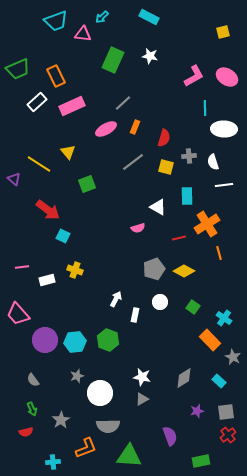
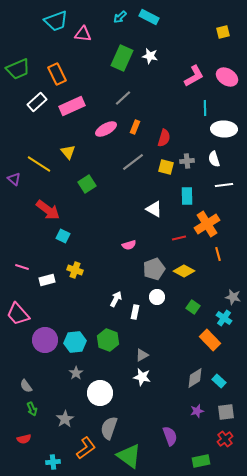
cyan arrow at (102, 17): moved 18 px right
green rectangle at (113, 60): moved 9 px right, 2 px up
orange rectangle at (56, 76): moved 1 px right, 2 px up
gray line at (123, 103): moved 5 px up
gray cross at (189, 156): moved 2 px left, 5 px down
white semicircle at (213, 162): moved 1 px right, 3 px up
green square at (87, 184): rotated 12 degrees counterclockwise
white triangle at (158, 207): moved 4 px left, 2 px down
pink semicircle at (138, 228): moved 9 px left, 17 px down
orange line at (219, 253): moved 1 px left, 1 px down
pink line at (22, 267): rotated 24 degrees clockwise
white circle at (160, 302): moved 3 px left, 5 px up
white rectangle at (135, 315): moved 3 px up
gray star at (233, 357): moved 60 px up; rotated 14 degrees counterclockwise
gray star at (77, 376): moved 1 px left, 3 px up; rotated 16 degrees counterclockwise
gray diamond at (184, 378): moved 11 px right
gray semicircle at (33, 380): moved 7 px left, 6 px down
gray triangle at (142, 399): moved 44 px up
gray star at (61, 420): moved 4 px right, 1 px up
gray semicircle at (108, 426): moved 1 px right, 2 px down; rotated 110 degrees clockwise
red semicircle at (26, 432): moved 2 px left, 7 px down
red cross at (228, 435): moved 3 px left, 4 px down
orange L-shape at (86, 448): rotated 15 degrees counterclockwise
green triangle at (129, 456): rotated 32 degrees clockwise
